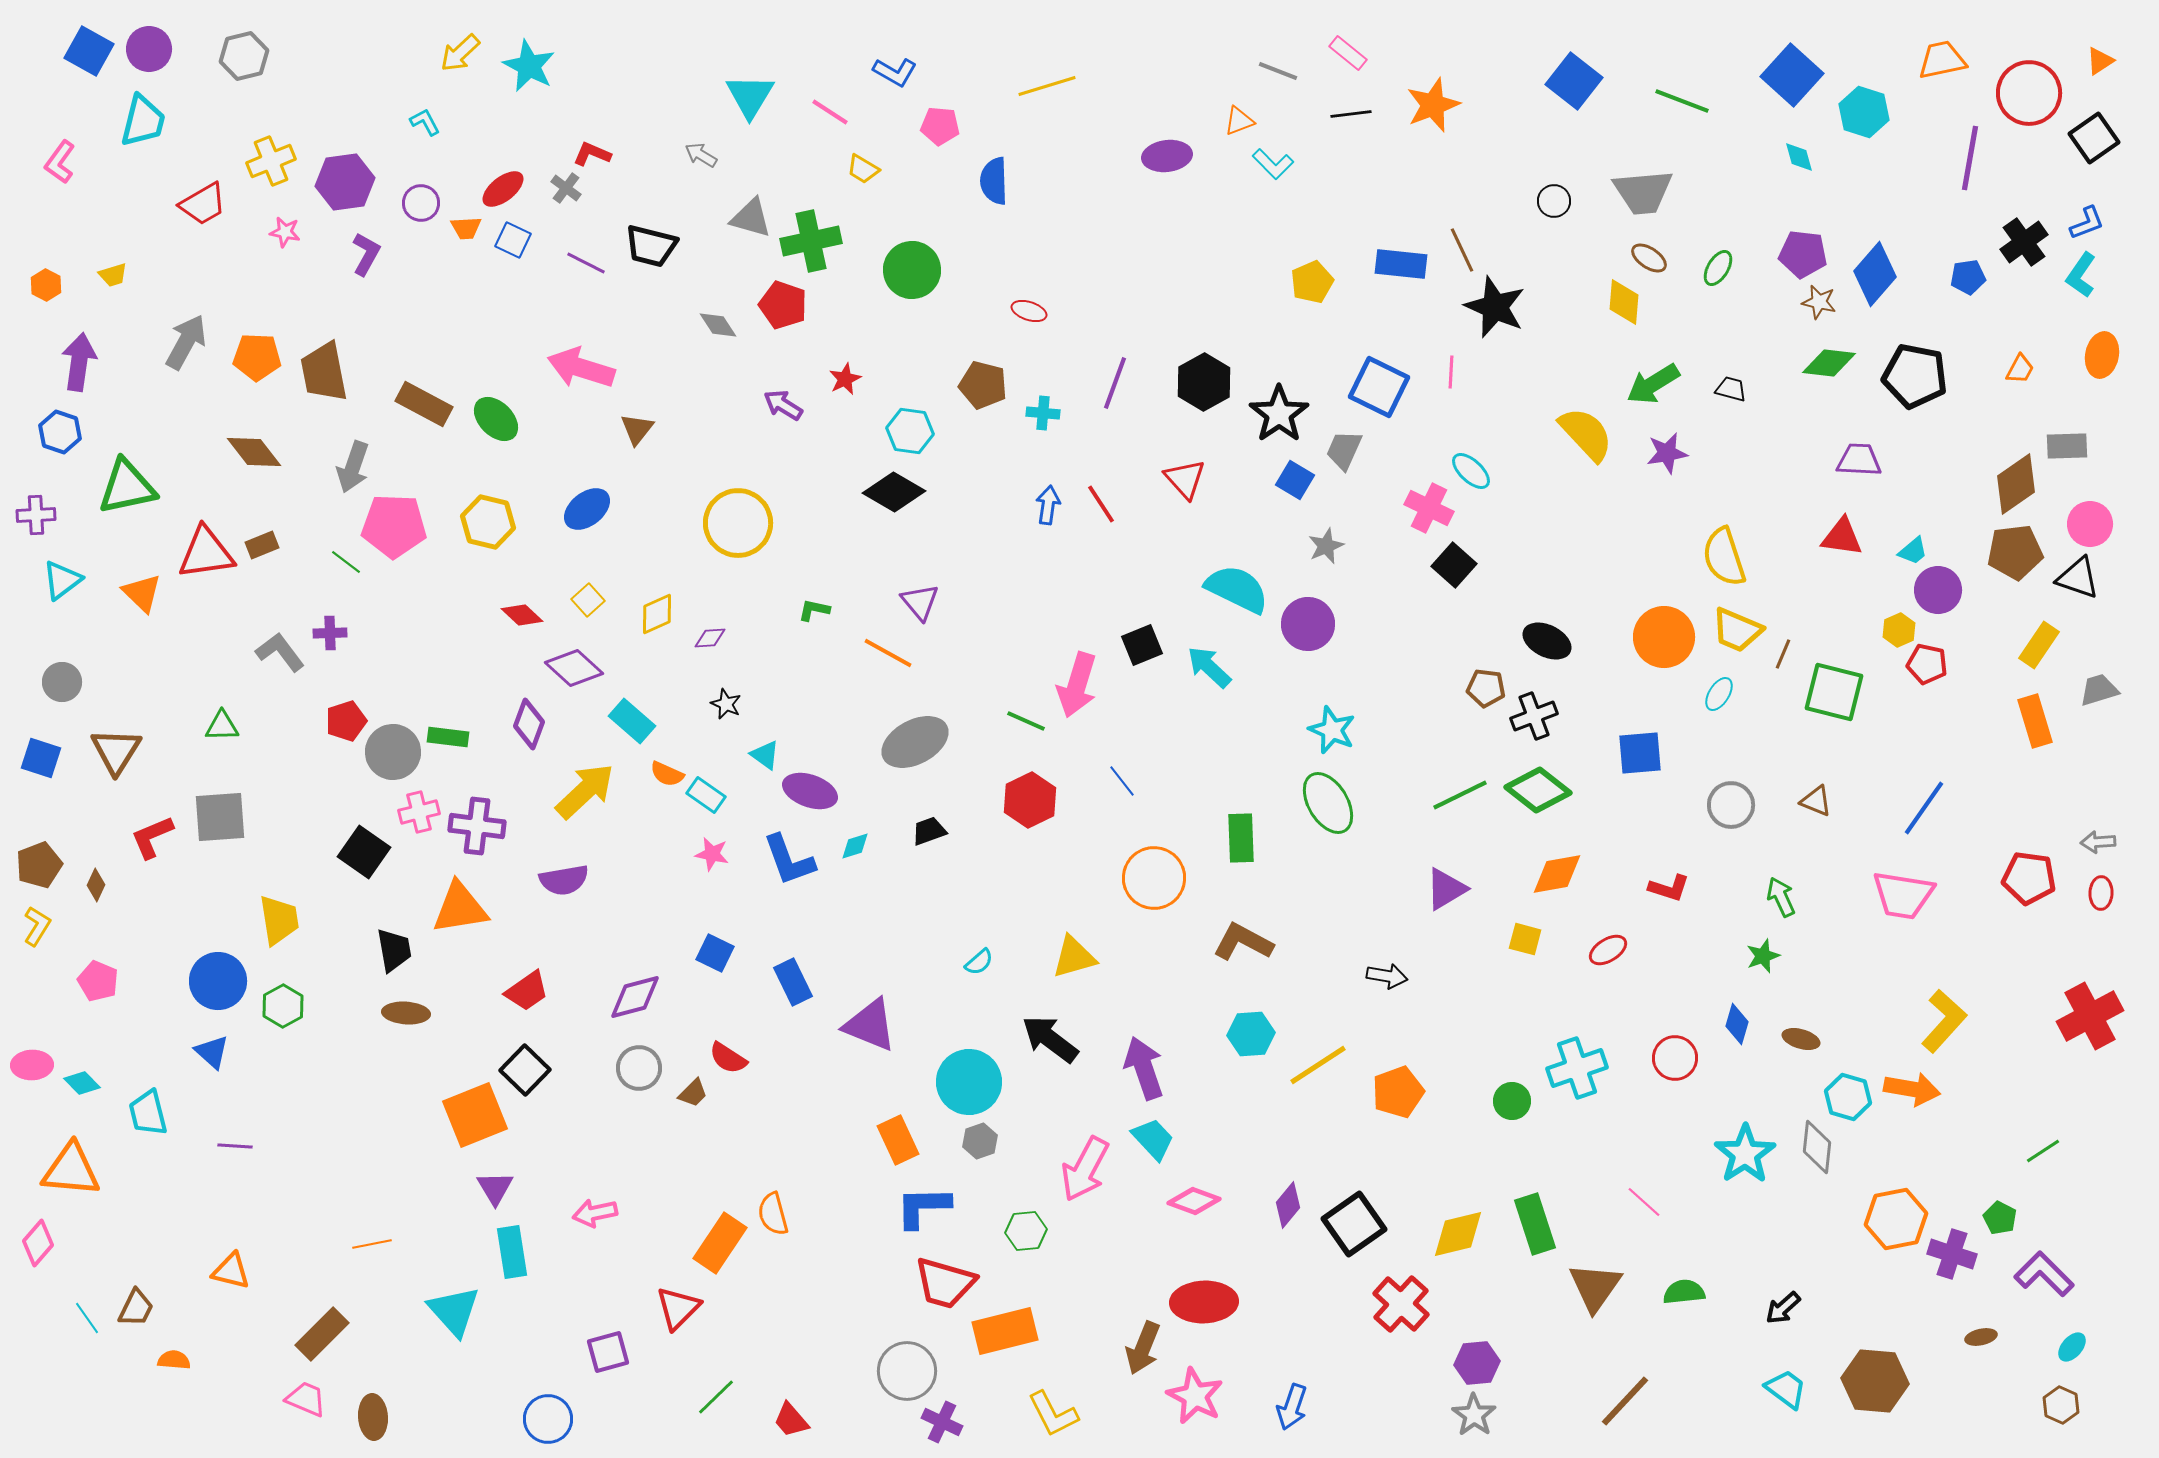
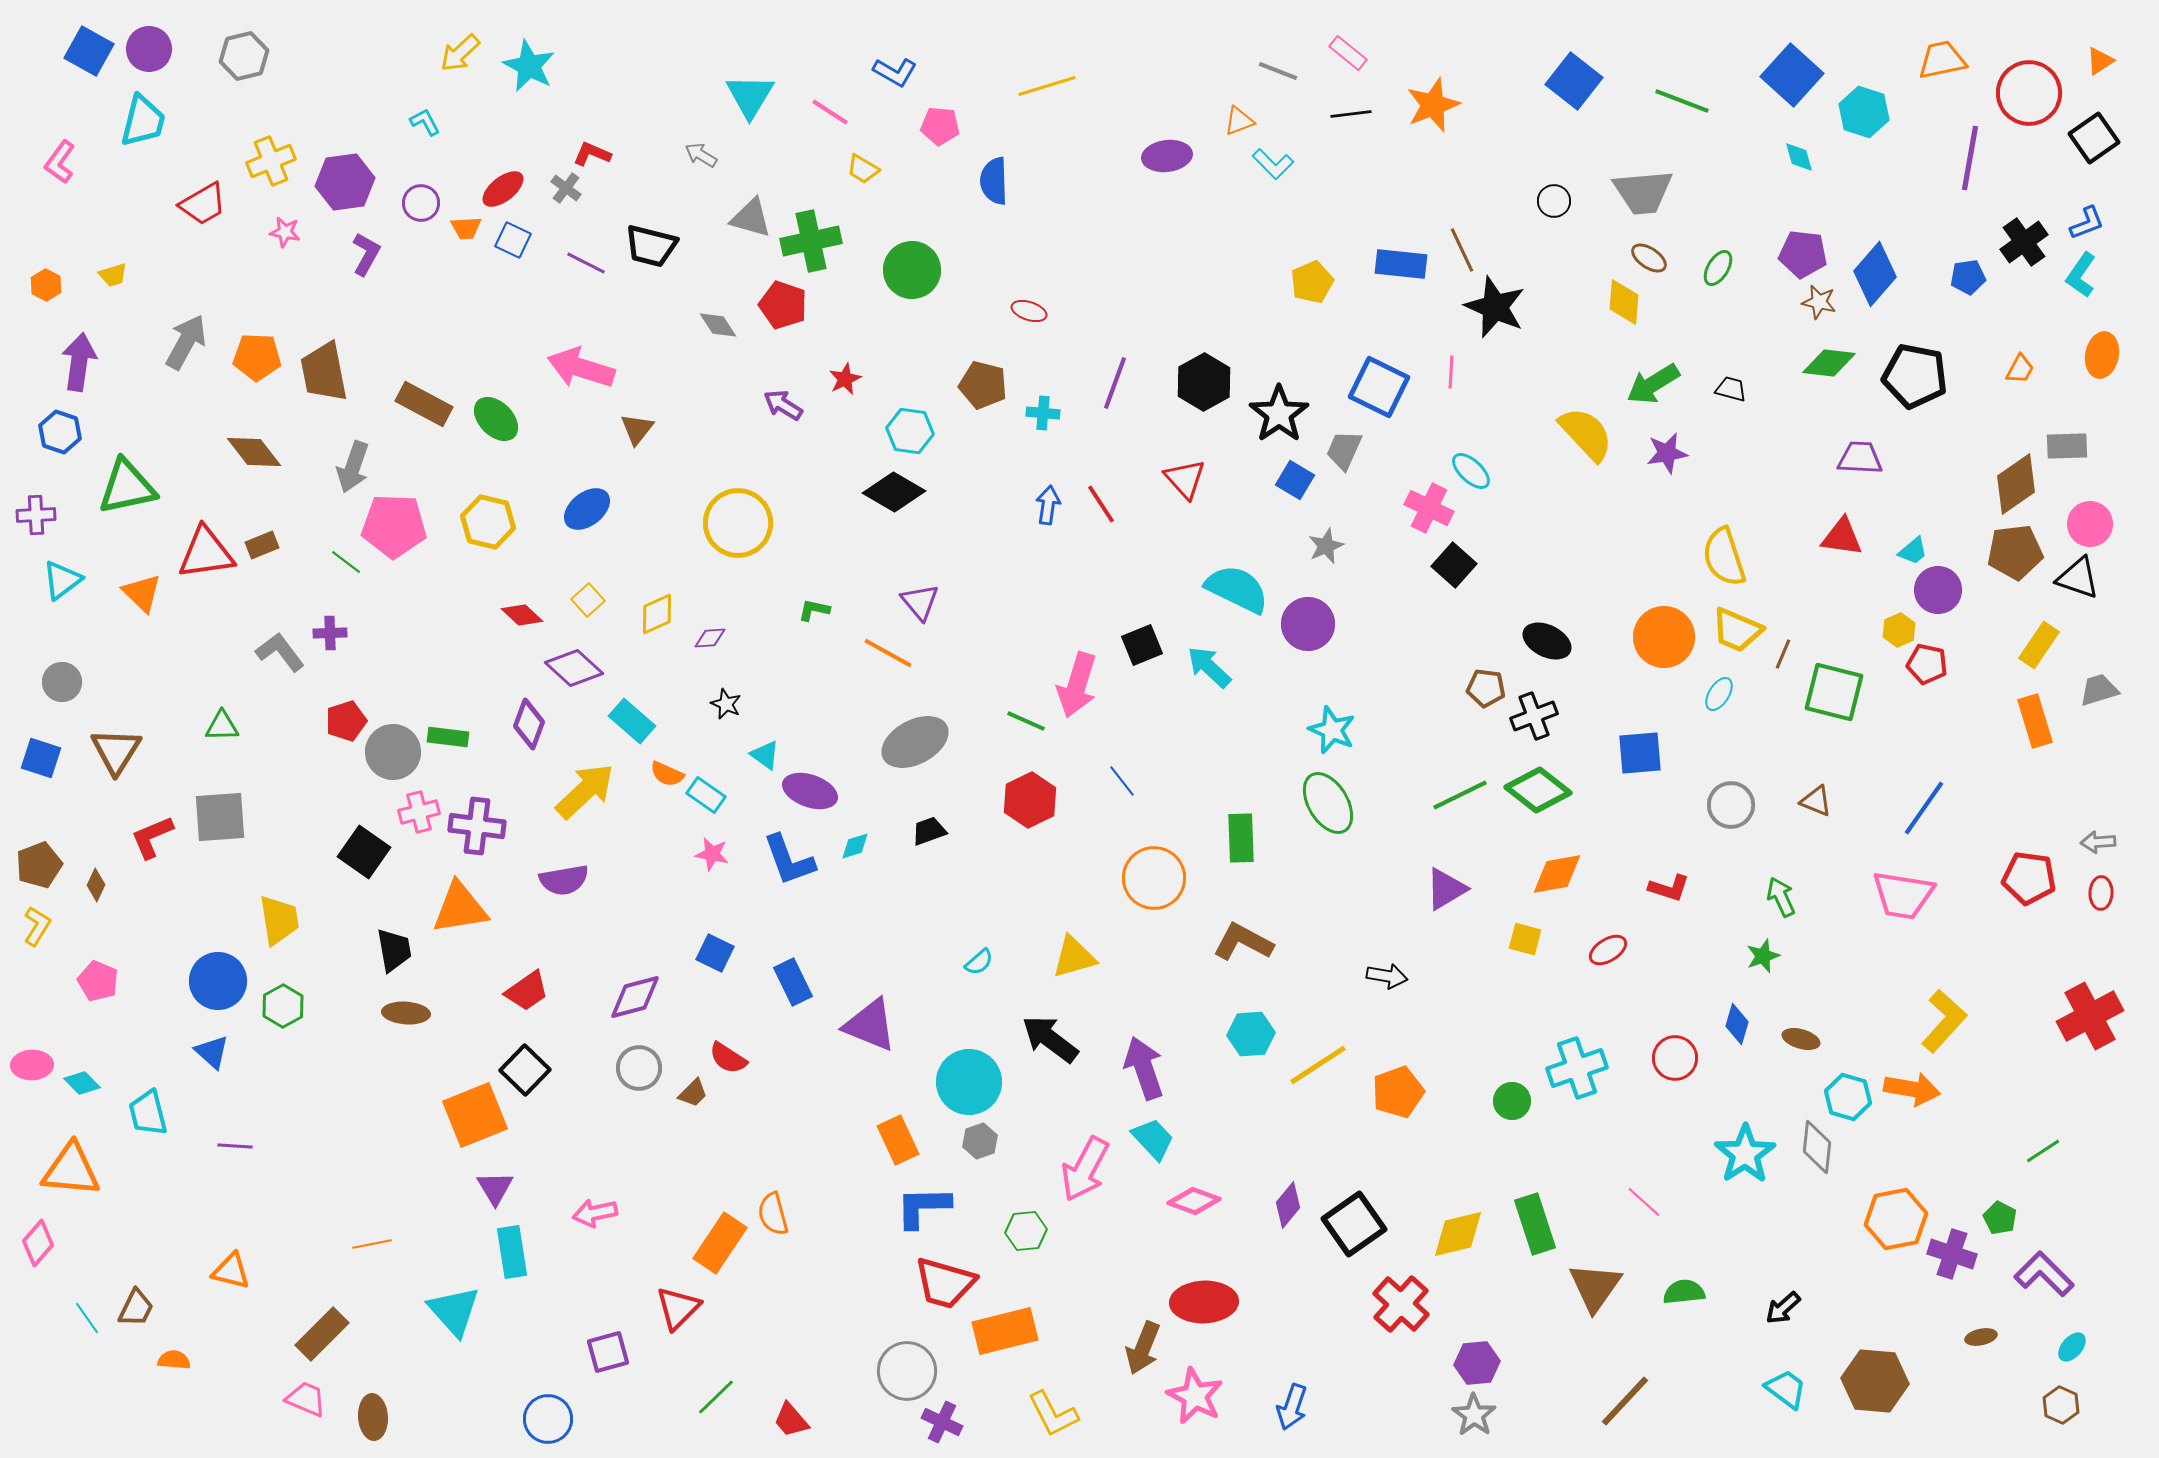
purple trapezoid at (1859, 460): moved 1 px right, 2 px up
